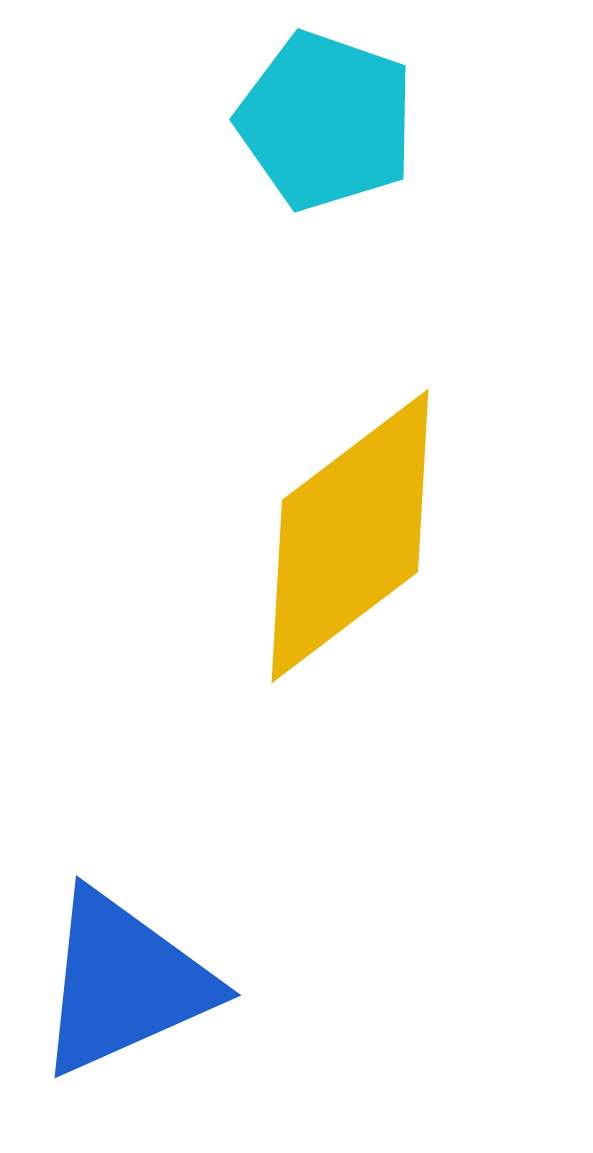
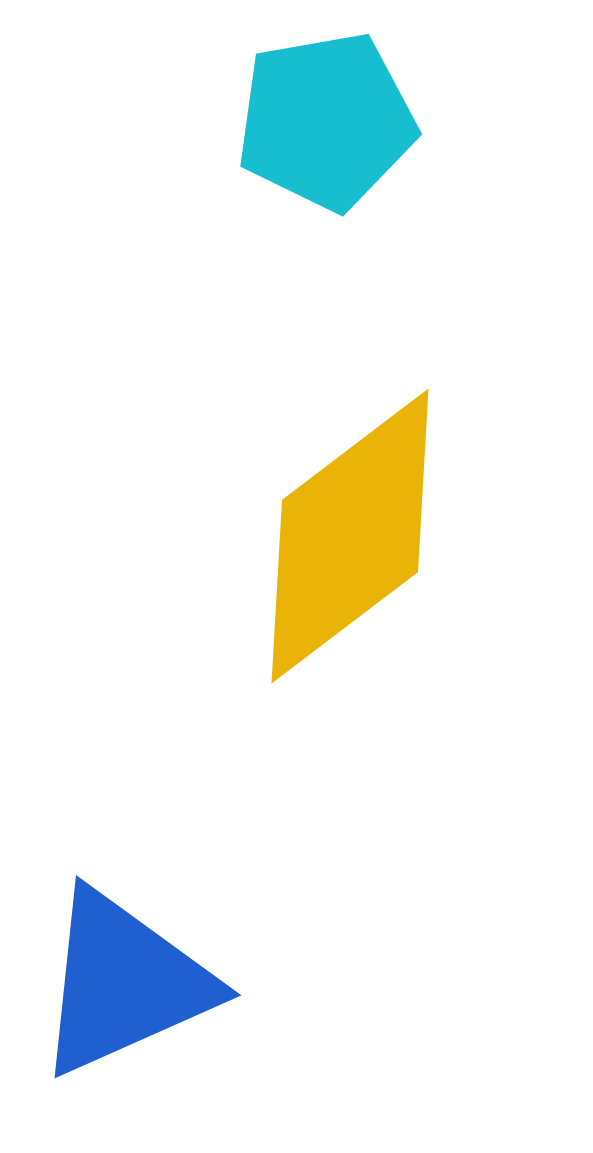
cyan pentagon: rotated 29 degrees counterclockwise
